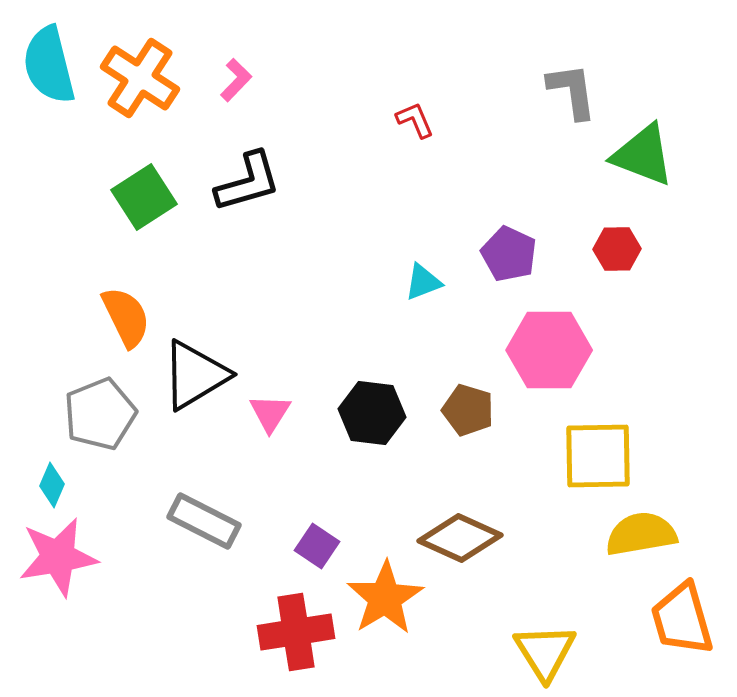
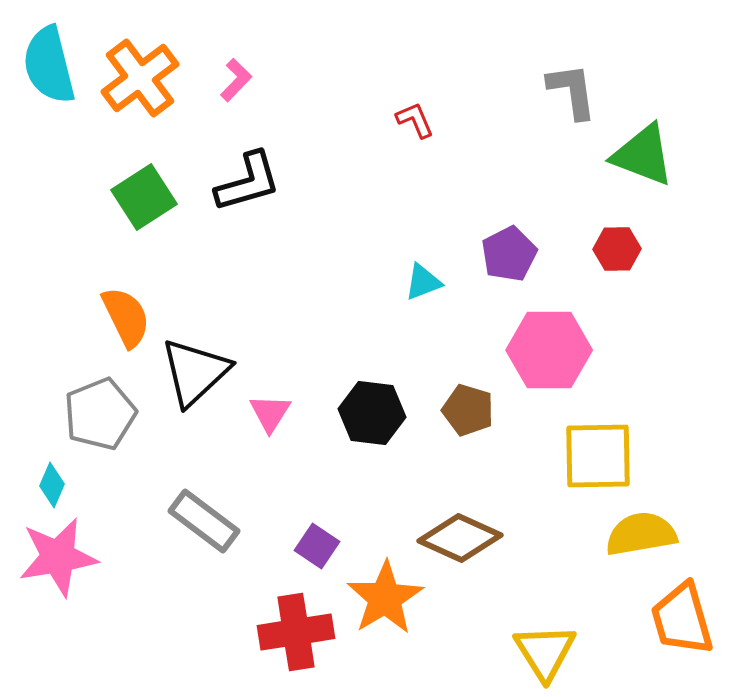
orange cross: rotated 20 degrees clockwise
purple pentagon: rotated 20 degrees clockwise
black triangle: moved 3 px up; rotated 12 degrees counterclockwise
gray rectangle: rotated 10 degrees clockwise
